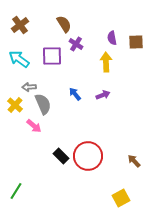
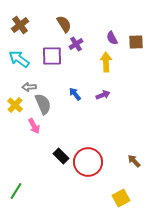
purple semicircle: rotated 16 degrees counterclockwise
purple cross: rotated 24 degrees clockwise
pink arrow: rotated 21 degrees clockwise
red circle: moved 6 px down
